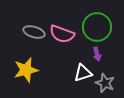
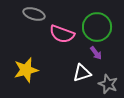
gray ellipse: moved 18 px up
purple arrow: moved 1 px left, 1 px up; rotated 24 degrees counterclockwise
white triangle: moved 1 px left
gray star: moved 3 px right, 1 px down
